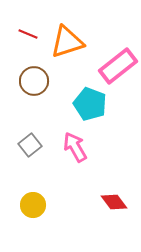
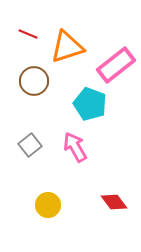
orange triangle: moved 5 px down
pink rectangle: moved 2 px left, 1 px up
yellow circle: moved 15 px right
